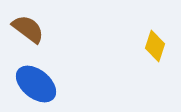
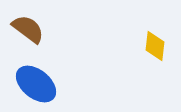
yellow diamond: rotated 12 degrees counterclockwise
